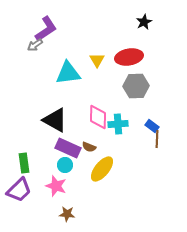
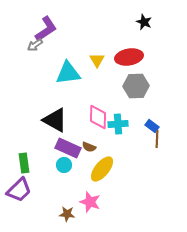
black star: rotated 21 degrees counterclockwise
cyan circle: moved 1 px left
pink star: moved 34 px right, 16 px down
